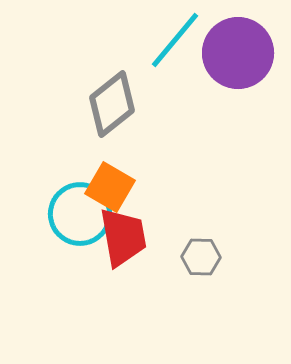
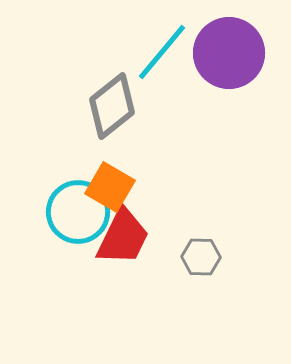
cyan line: moved 13 px left, 12 px down
purple circle: moved 9 px left
gray diamond: moved 2 px down
cyan circle: moved 2 px left, 2 px up
red trapezoid: rotated 36 degrees clockwise
